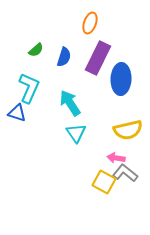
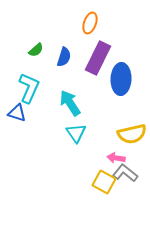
yellow semicircle: moved 4 px right, 4 px down
